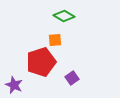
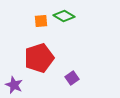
orange square: moved 14 px left, 19 px up
red pentagon: moved 2 px left, 4 px up
